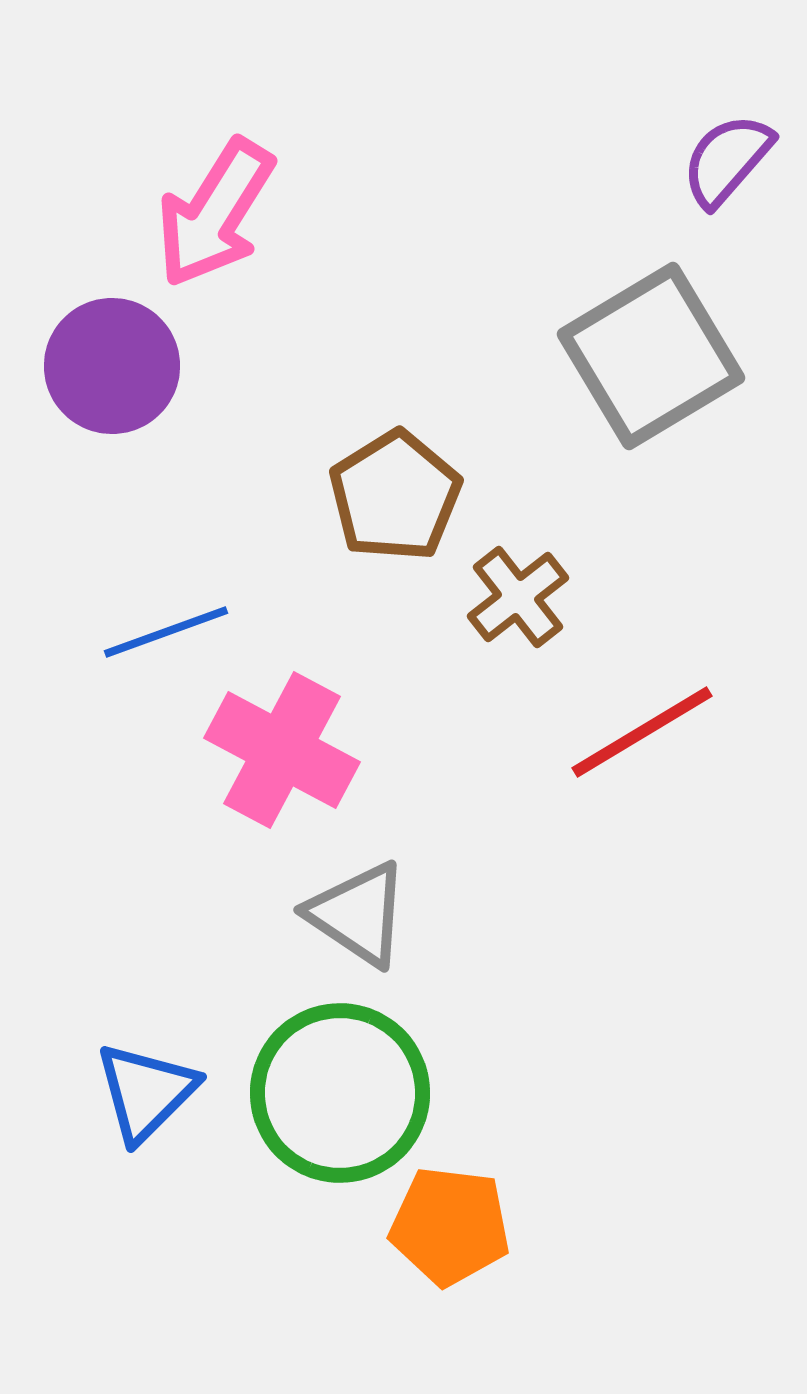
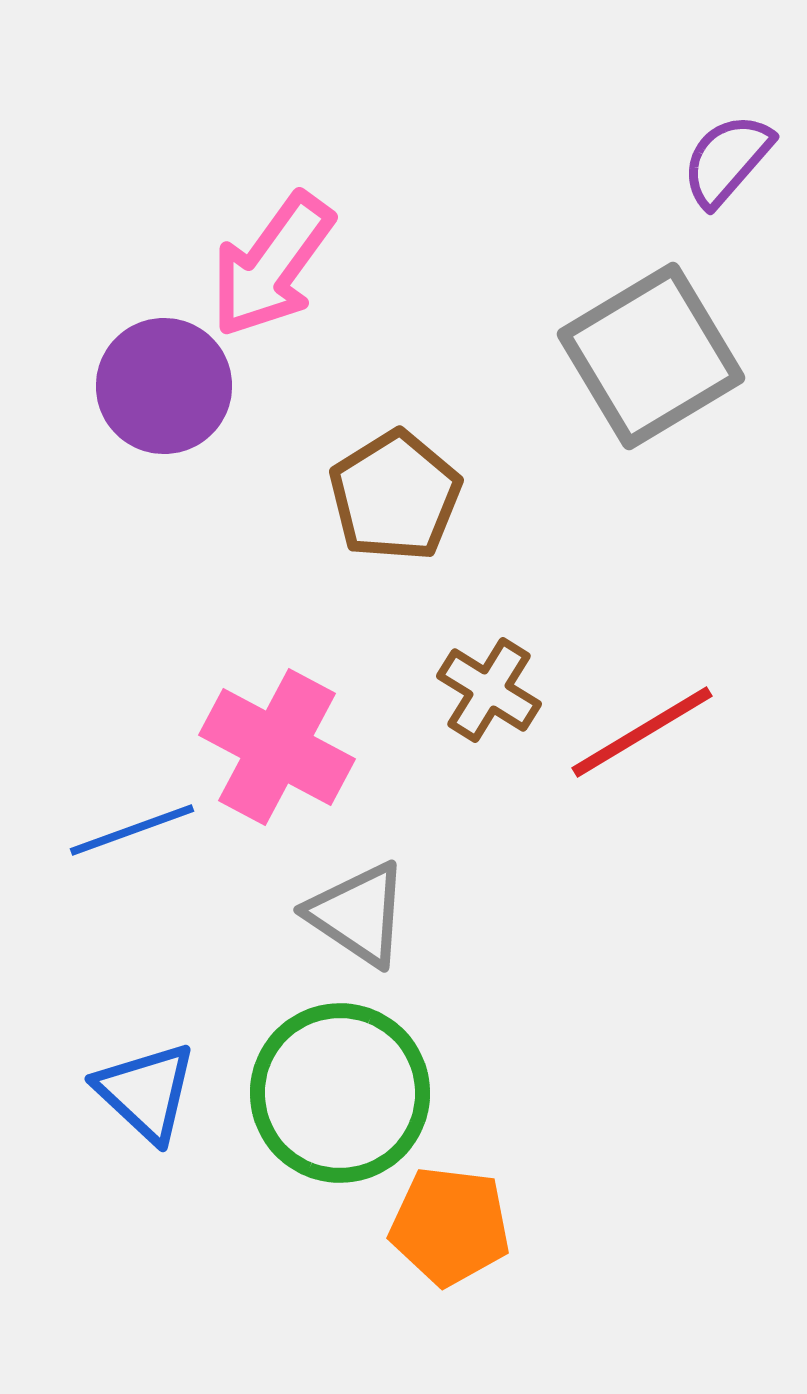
pink arrow: moved 57 px right, 52 px down; rotated 4 degrees clockwise
purple circle: moved 52 px right, 20 px down
brown cross: moved 29 px left, 93 px down; rotated 20 degrees counterclockwise
blue line: moved 34 px left, 198 px down
pink cross: moved 5 px left, 3 px up
blue triangle: rotated 32 degrees counterclockwise
